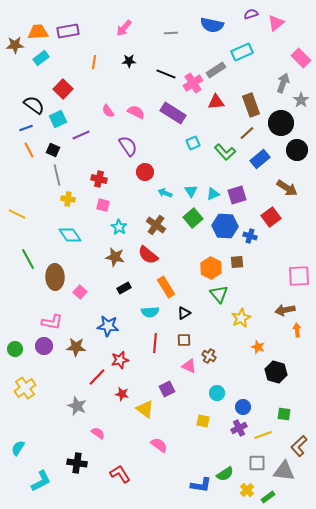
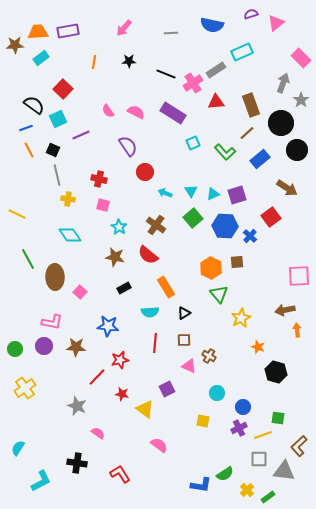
blue cross at (250, 236): rotated 24 degrees clockwise
green square at (284, 414): moved 6 px left, 4 px down
gray square at (257, 463): moved 2 px right, 4 px up
